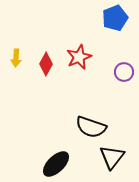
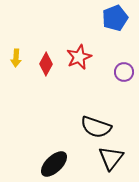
black semicircle: moved 5 px right
black triangle: moved 1 px left, 1 px down
black ellipse: moved 2 px left
